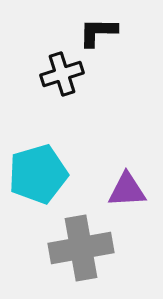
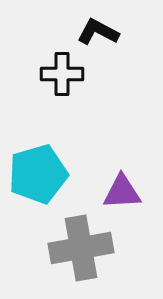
black L-shape: rotated 27 degrees clockwise
black cross: rotated 18 degrees clockwise
purple triangle: moved 5 px left, 2 px down
